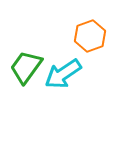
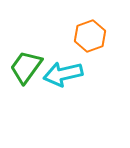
cyan arrow: rotated 21 degrees clockwise
